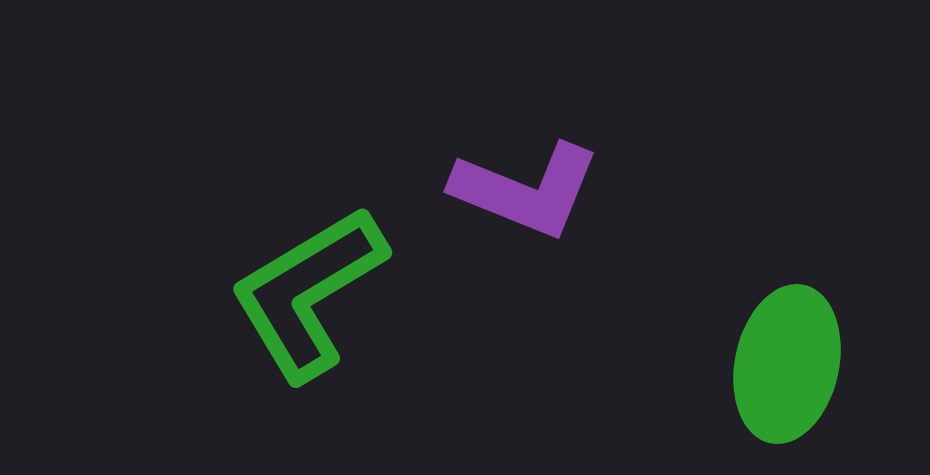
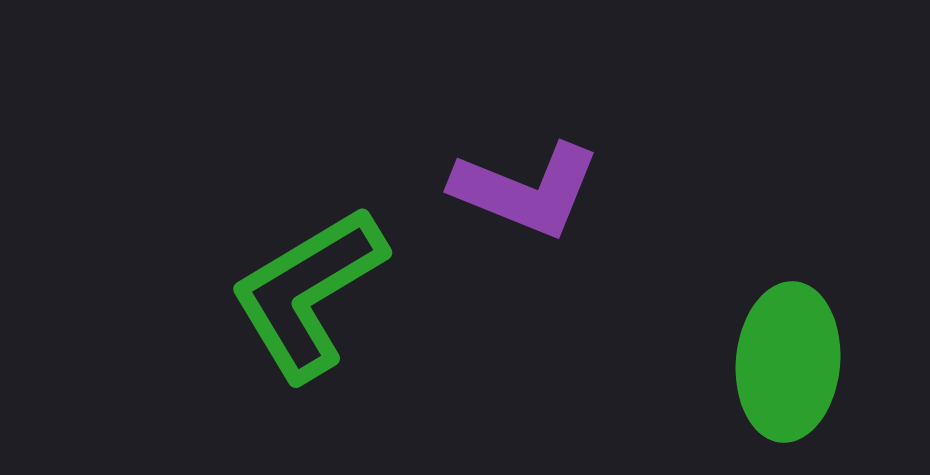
green ellipse: moved 1 px right, 2 px up; rotated 7 degrees counterclockwise
